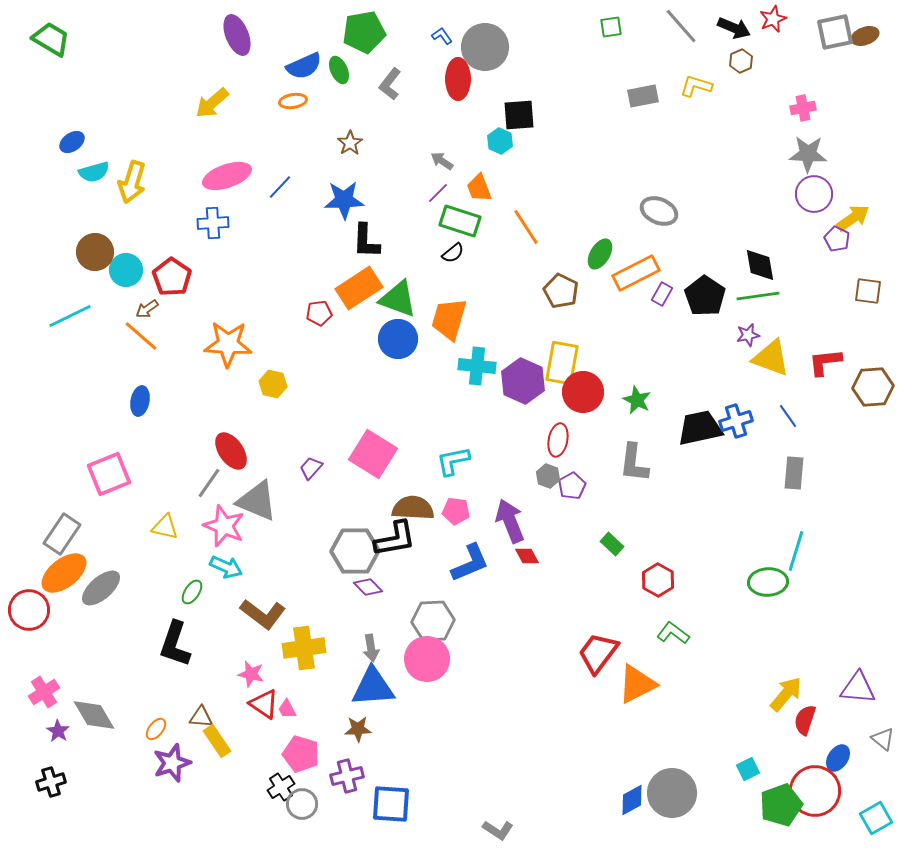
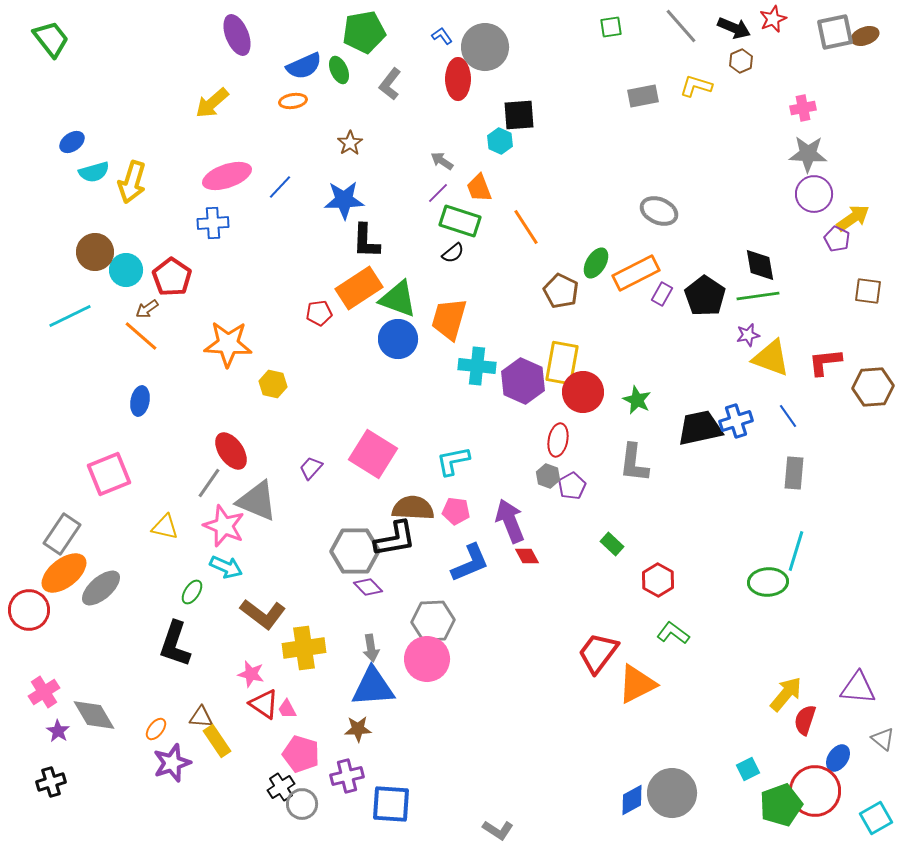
green trapezoid at (51, 39): rotated 21 degrees clockwise
green ellipse at (600, 254): moved 4 px left, 9 px down
